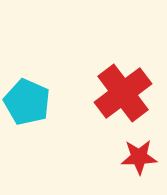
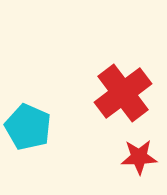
cyan pentagon: moved 1 px right, 25 px down
